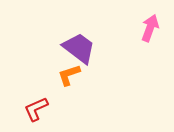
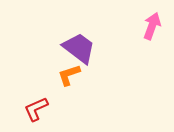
pink arrow: moved 2 px right, 2 px up
